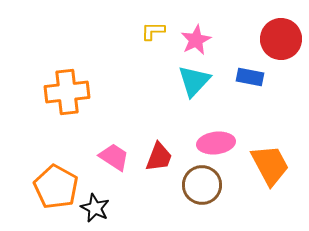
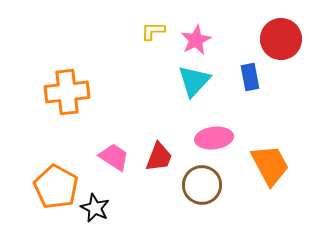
blue rectangle: rotated 68 degrees clockwise
pink ellipse: moved 2 px left, 5 px up
